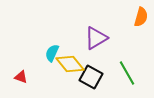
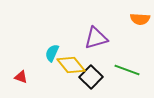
orange semicircle: moved 1 px left, 2 px down; rotated 78 degrees clockwise
purple triangle: rotated 15 degrees clockwise
yellow diamond: moved 1 px right, 1 px down
green line: moved 3 px up; rotated 40 degrees counterclockwise
black square: rotated 15 degrees clockwise
